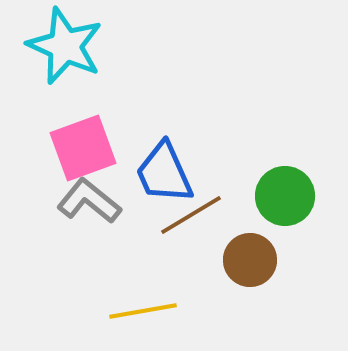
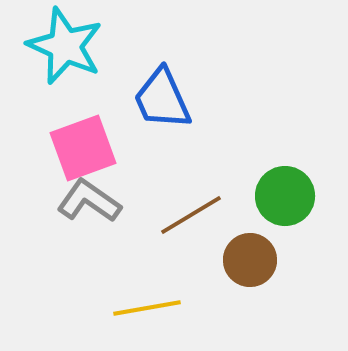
blue trapezoid: moved 2 px left, 74 px up
gray L-shape: rotated 4 degrees counterclockwise
yellow line: moved 4 px right, 3 px up
